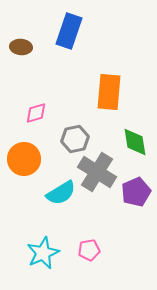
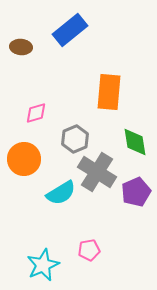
blue rectangle: moved 1 px right, 1 px up; rotated 32 degrees clockwise
gray hexagon: rotated 12 degrees counterclockwise
cyan star: moved 12 px down
